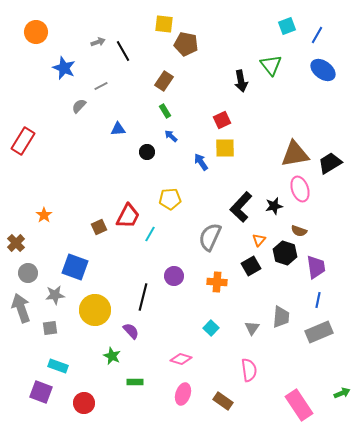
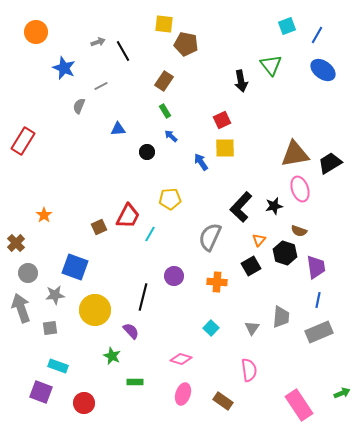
gray semicircle at (79, 106): rotated 21 degrees counterclockwise
